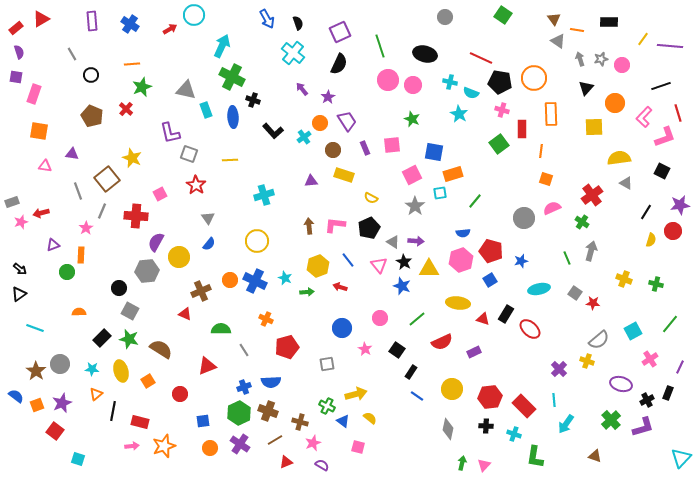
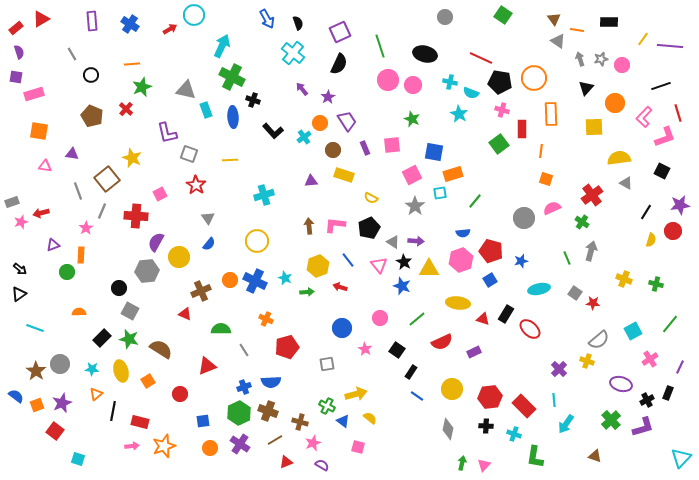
pink rectangle at (34, 94): rotated 54 degrees clockwise
purple L-shape at (170, 133): moved 3 px left
